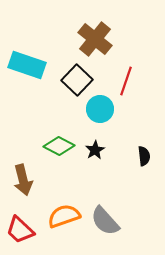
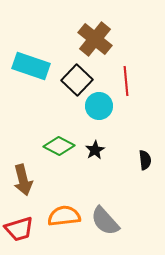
cyan rectangle: moved 4 px right, 1 px down
red line: rotated 24 degrees counterclockwise
cyan circle: moved 1 px left, 3 px up
black semicircle: moved 1 px right, 4 px down
orange semicircle: rotated 12 degrees clockwise
red trapezoid: moved 1 px left, 1 px up; rotated 60 degrees counterclockwise
